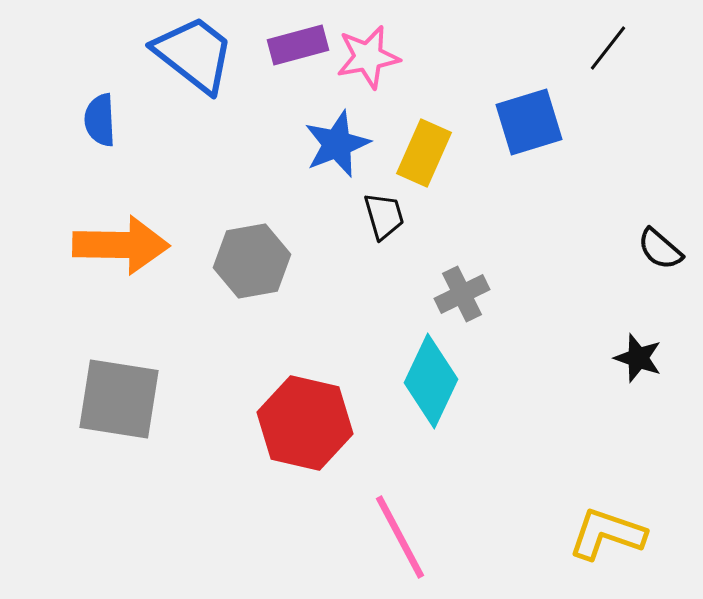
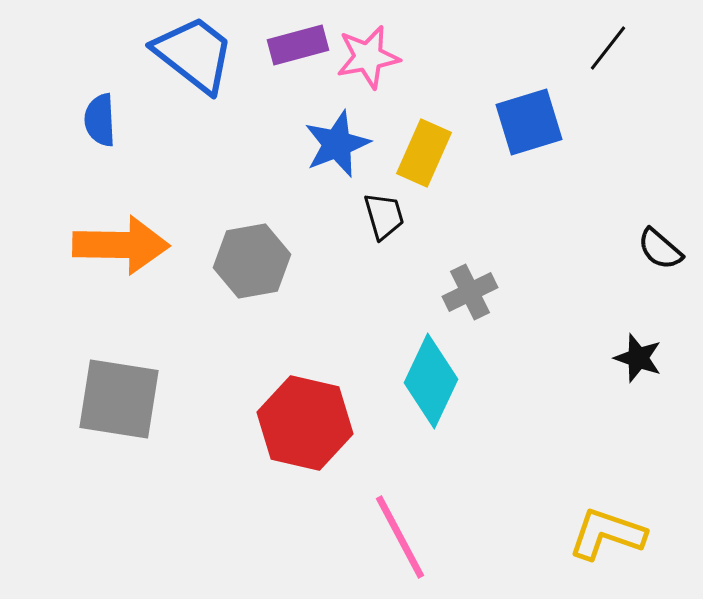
gray cross: moved 8 px right, 2 px up
